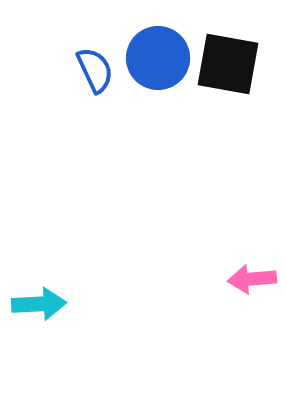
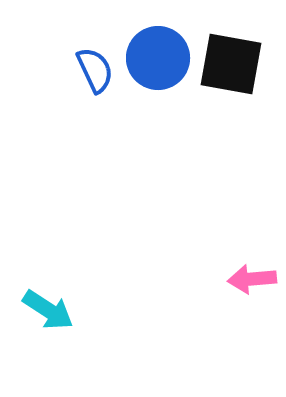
black square: moved 3 px right
cyan arrow: moved 9 px right, 6 px down; rotated 36 degrees clockwise
